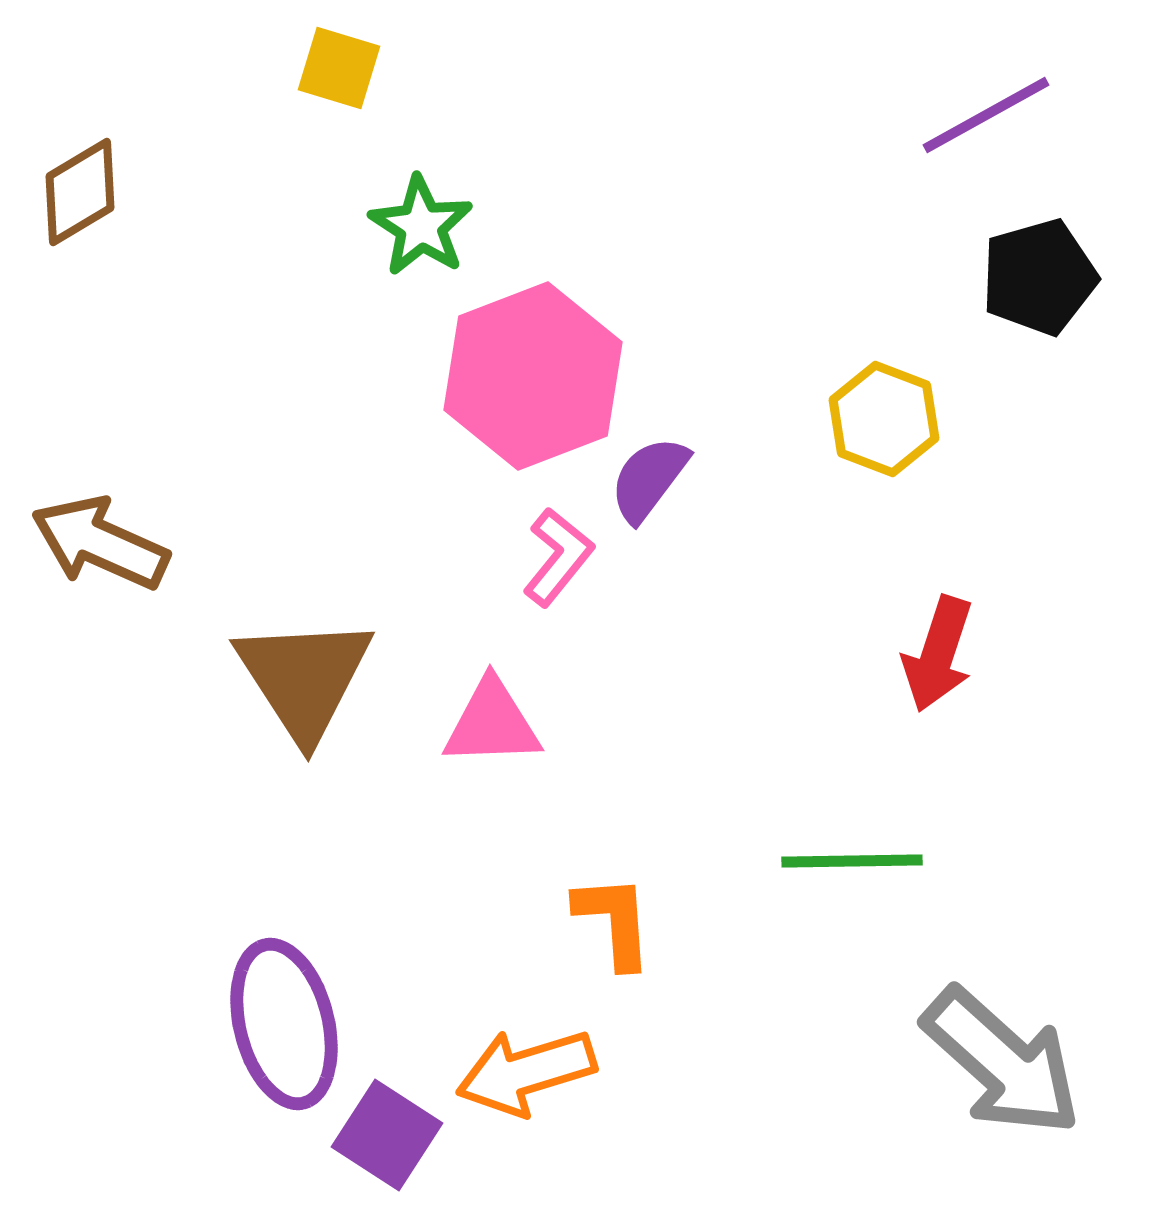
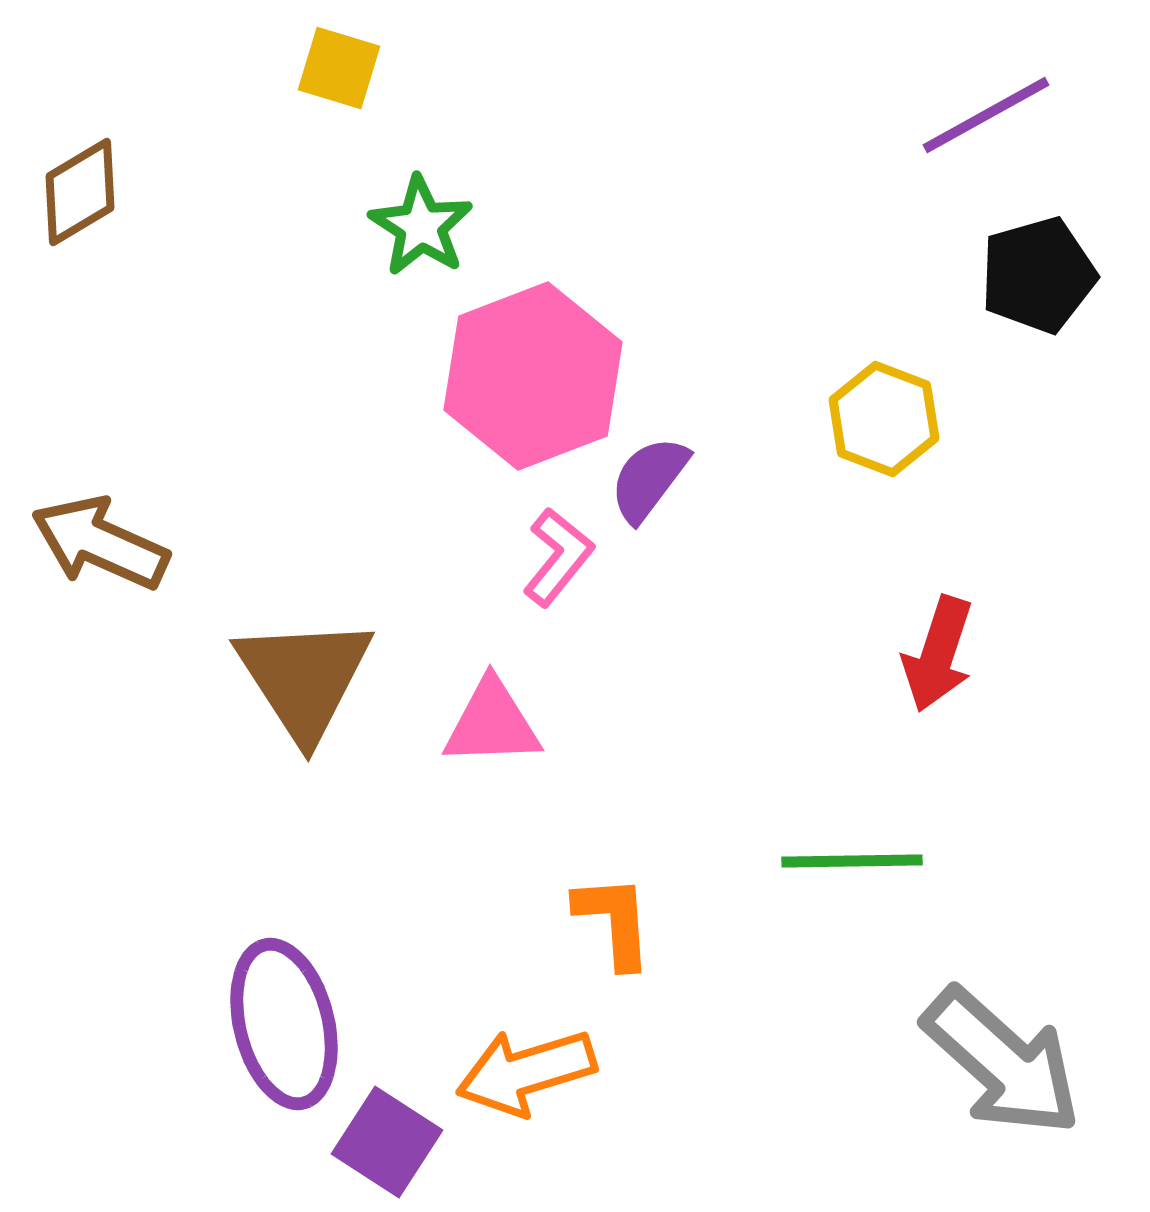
black pentagon: moved 1 px left, 2 px up
purple square: moved 7 px down
